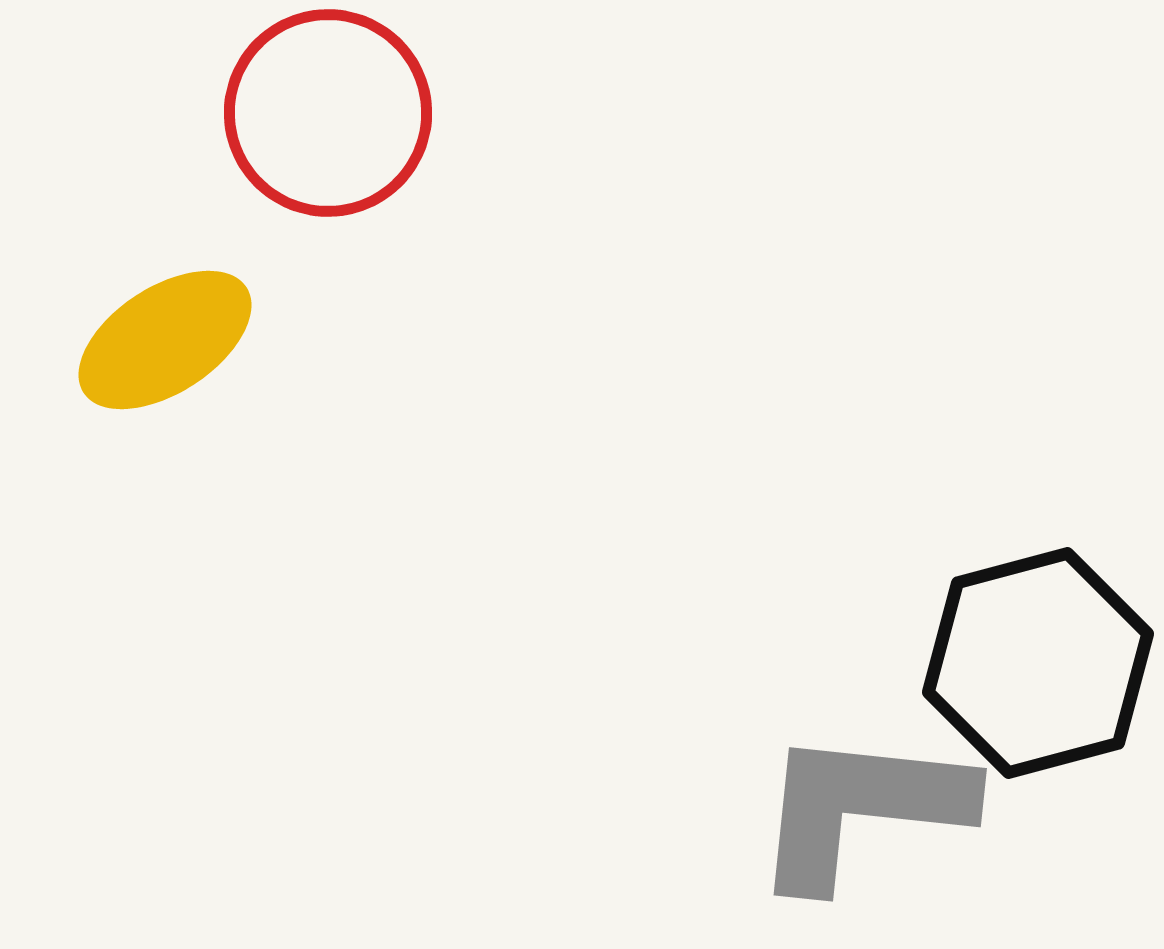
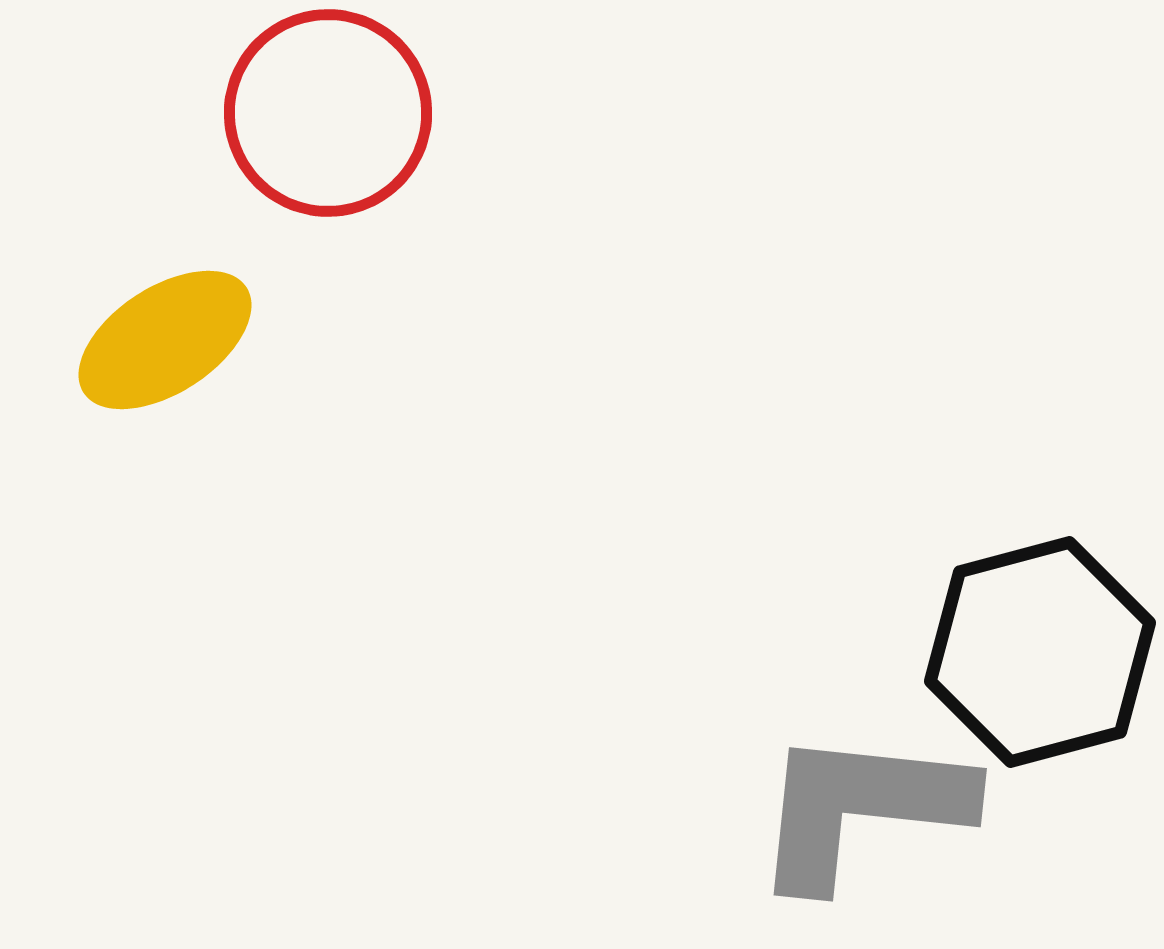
black hexagon: moved 2 px right, 11 px up
